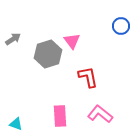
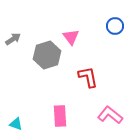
blue circle: moved 6 px left
pink triangle: moved 1 px left, 4 px up
gray hexagon: moved 1 px left, 1 px down
pink L-shape: moved 10 px right, 1 px down
